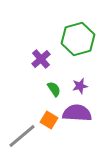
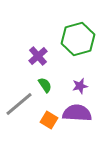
purple cross: moved 3 px left, 3 px up
green semicircle: moved 9 px left, 4 px up
gray line: moved 3 px left, 32 px up
